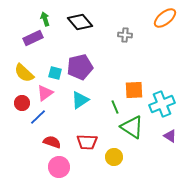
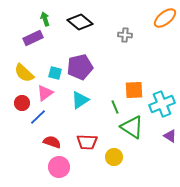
black diamond: rotated 10 degrees counterclockwise
